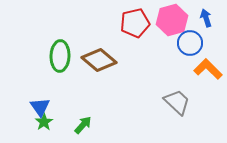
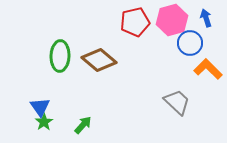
red pentagon: moved 1 px up
